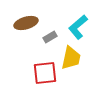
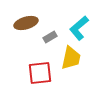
cyan L-shape: moved 1 px right, 1 px down
red square: moved 5 px left
